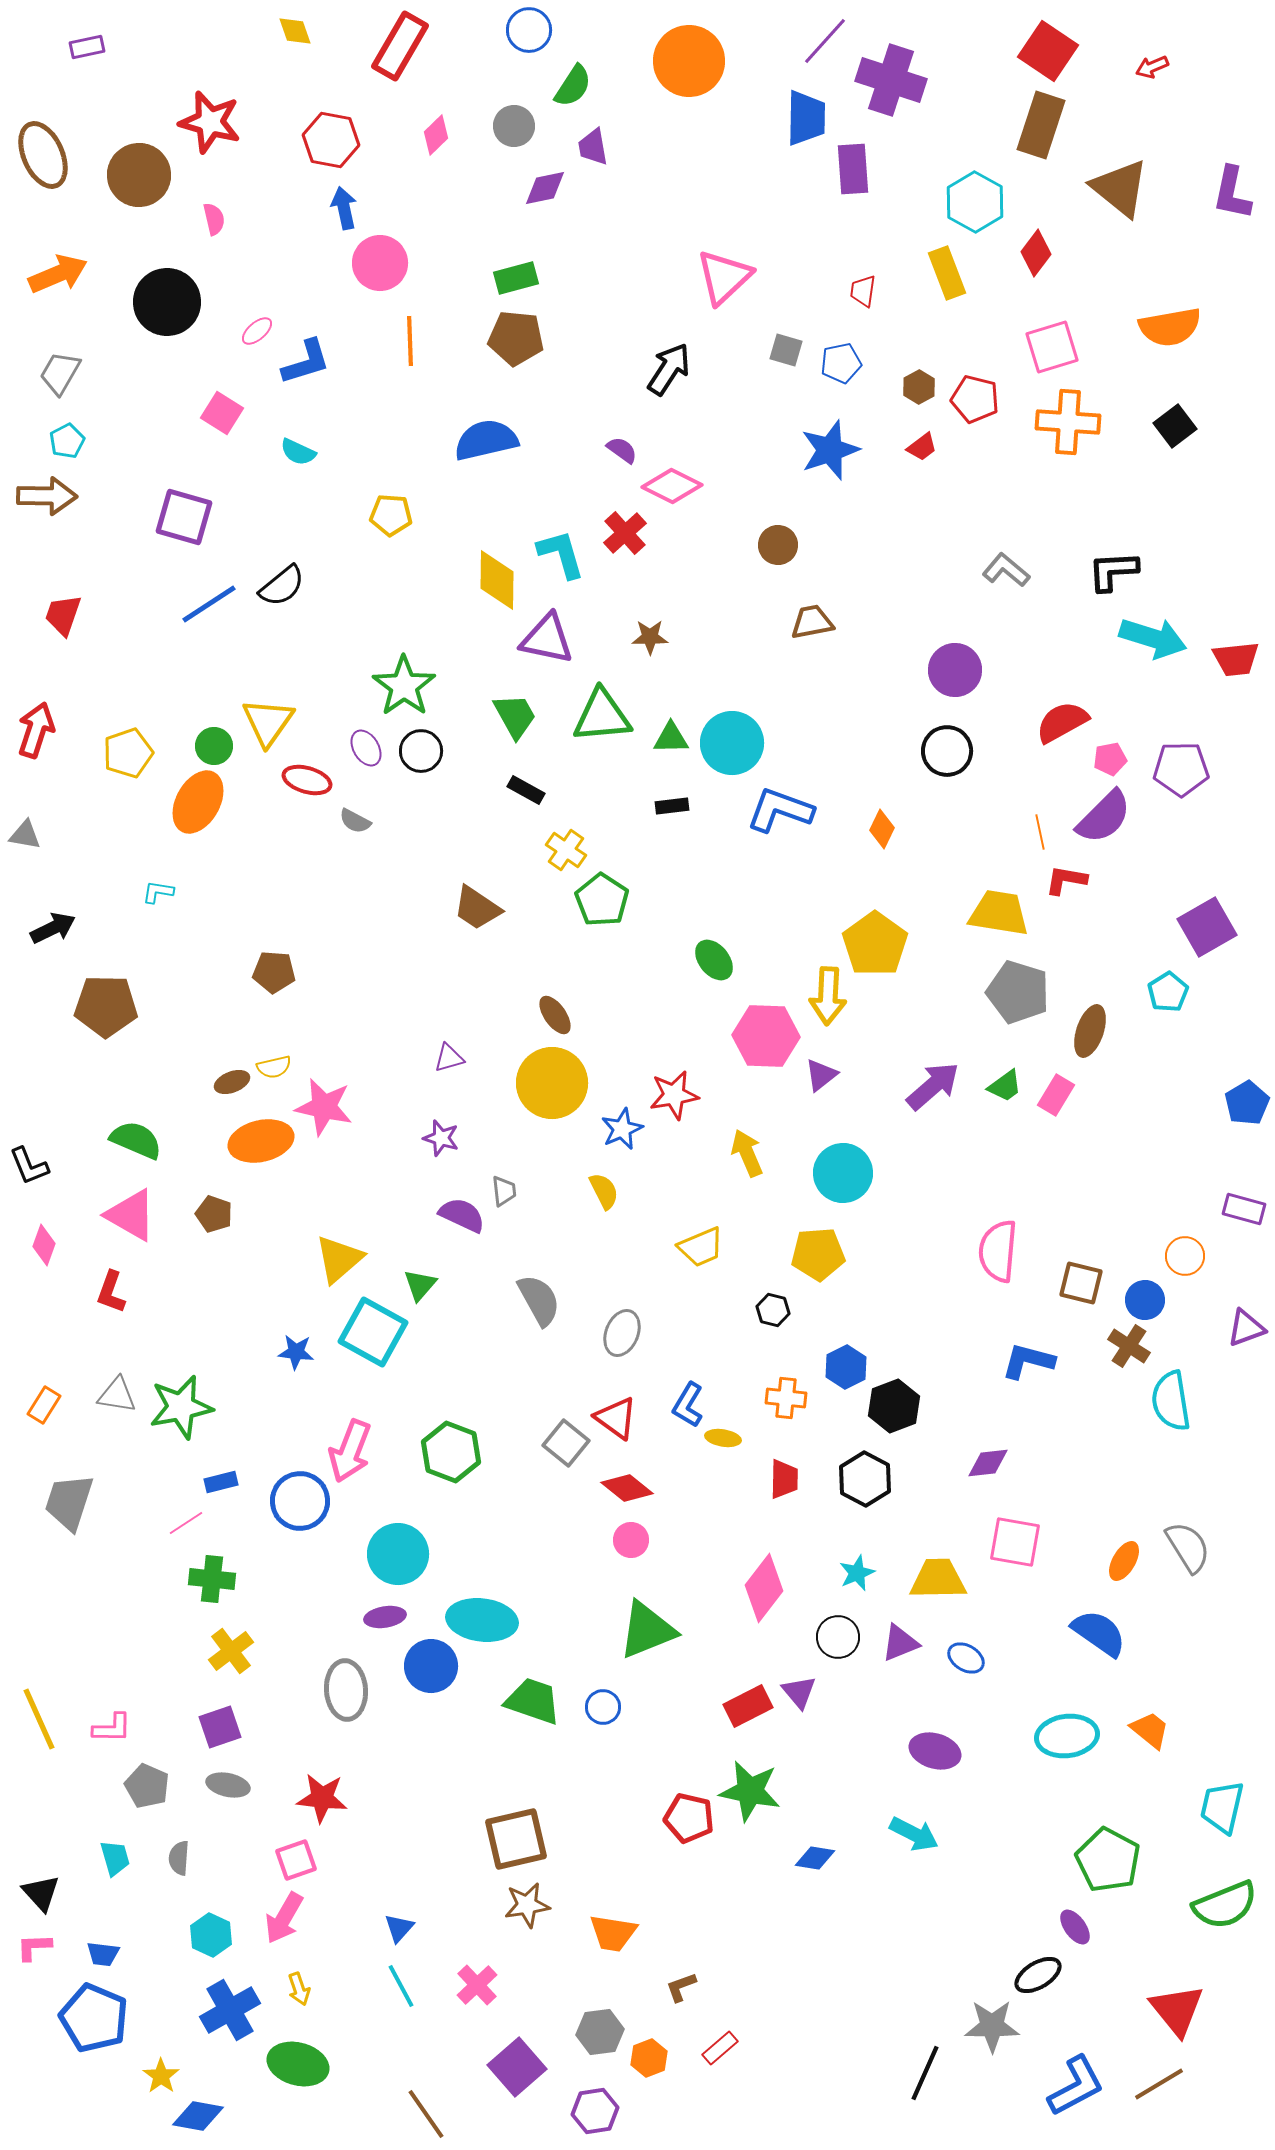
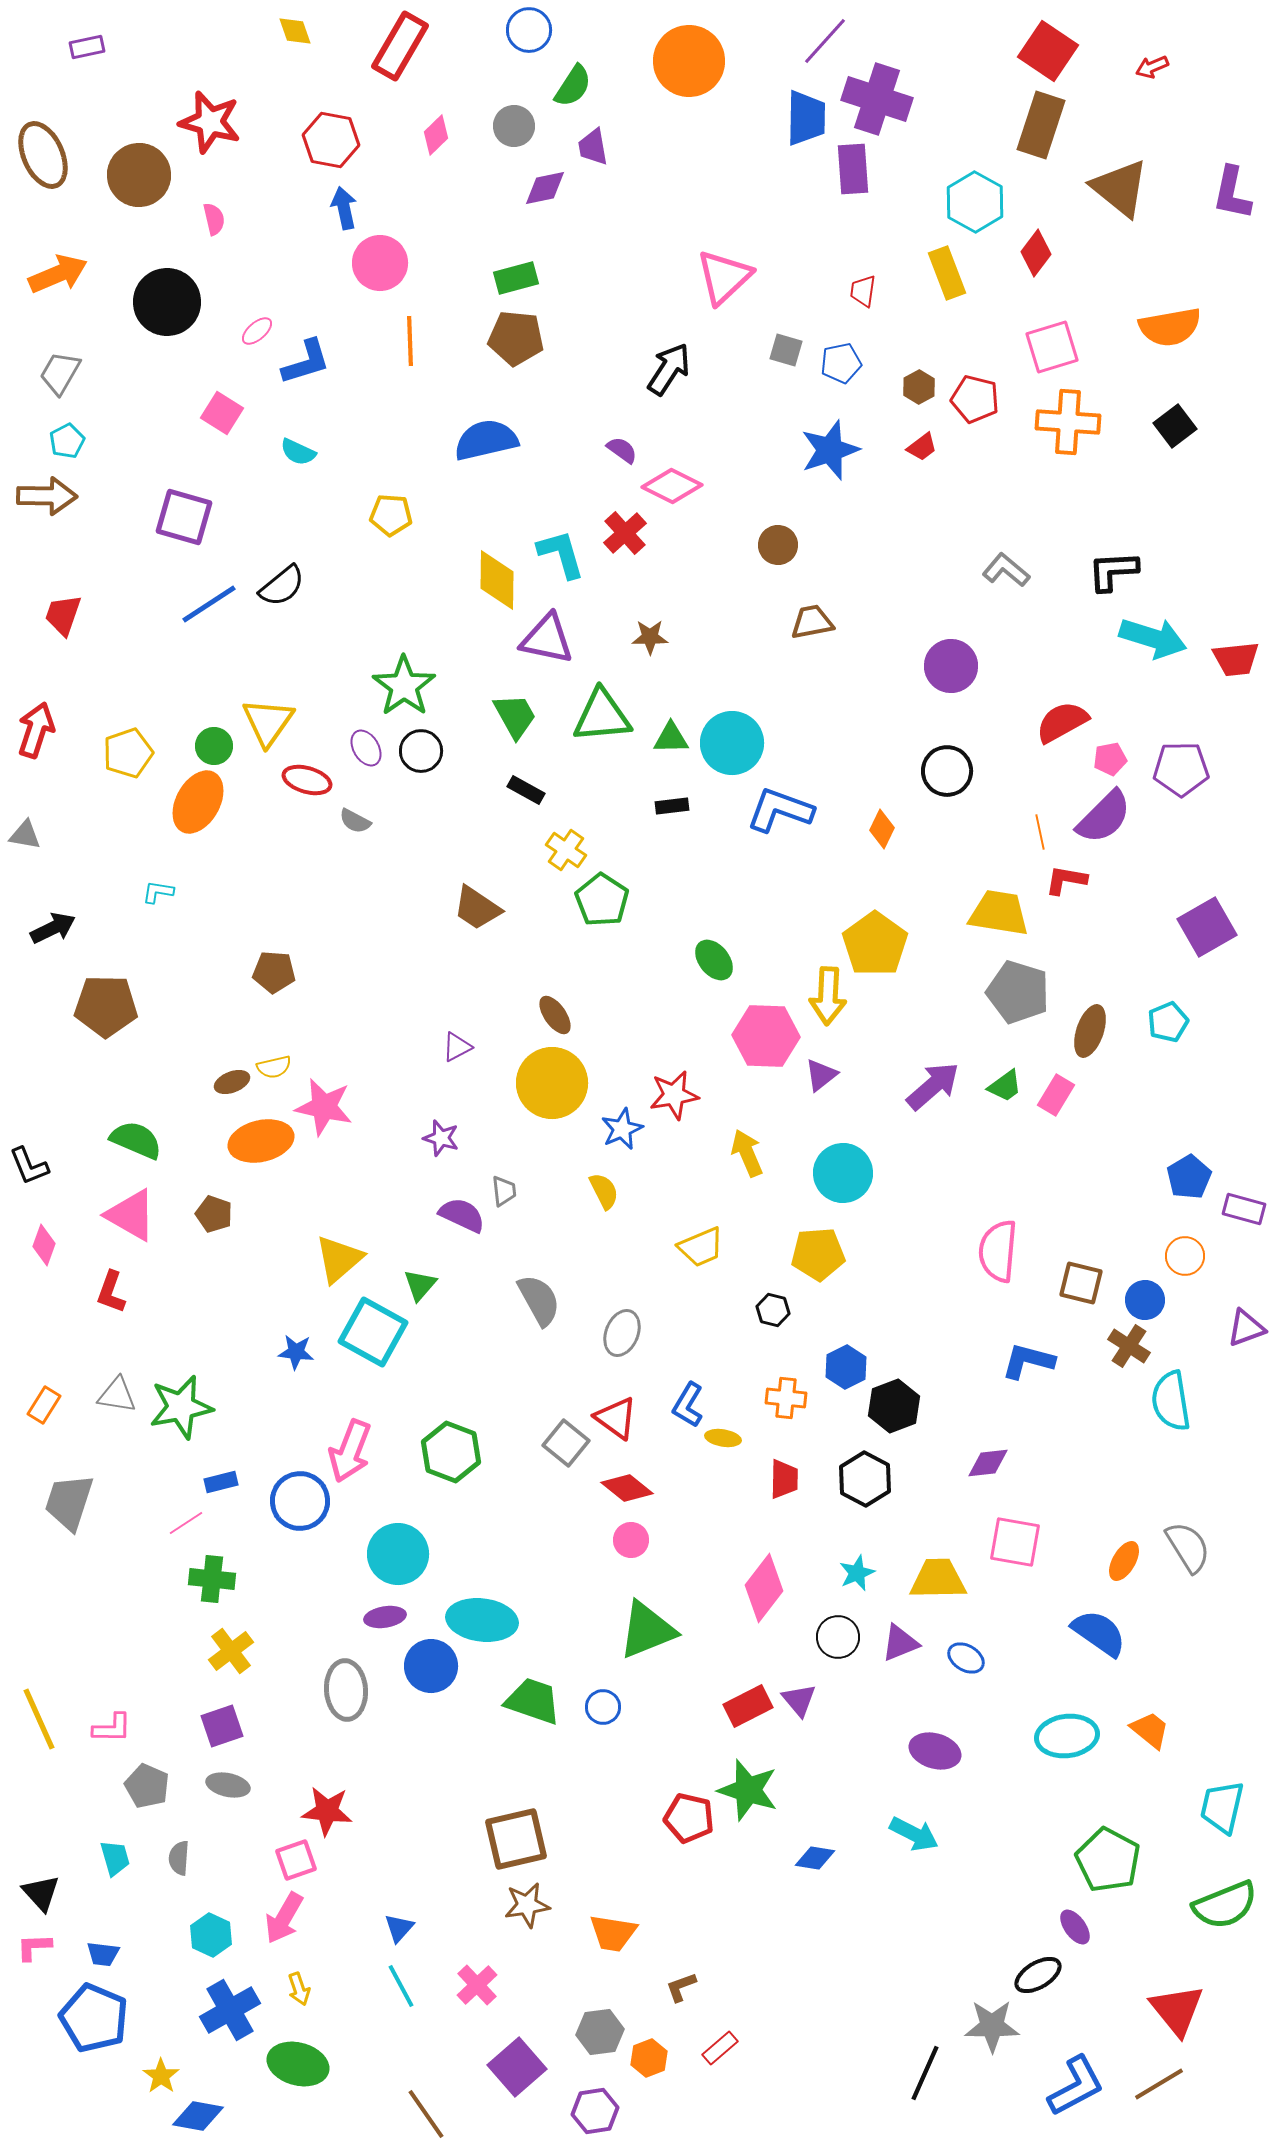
purple cross at (891, 80): moved 14 px left, 19 px down
purple circle at (955, 670): moved 4 px left, 4 px up
black circle at (947, 751): moved 20 px down
cyan pentagon at (1168, 992): moved 30 px down; rotated 9 degrees clockwise
purple triangle at (449, 1058): moved 8 px right, 11 px up; rotated 12 degrees counterclockwise
blue pentagon at (1247, 1103): moved 58 px left, 74 px down
purple triangle at (799, 1692): moved 8 px down
purple square at (220, 1727): moved 2 px right, 1 px up
green star at (750, 1791): moved 2 px left, 1 px up; rotated 6 degrees clockwise
red star at (322, 1798): moved 5 px right, 13 px down
